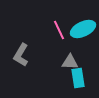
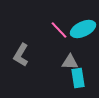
pink line: rotated 18 degrees counterclockwise
